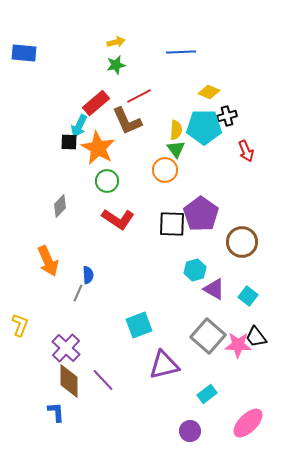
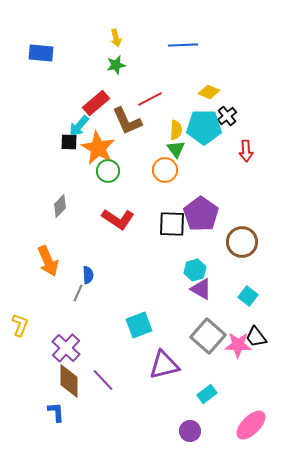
yellow arrow at (116, 42): moved 4 px up; rotated 90 degrees clockwise
blue line at (181, 52): moved 2 px right, 7 px up
blue rectangle at (24, 53): moved 17 px right
red line at (139, 96): moved 11 px right, 3 px down
black cross at (227, 116): rotated 24 degrees counterclockwise
cyan arrow at (79, 126): rotated 15 degrees clockwise
red arrow at (246, 151): rotated 20 degrees clockwise
green circle at (107, 181): moved 1 px right, 10 px up
purple triangle at (214, 289): moved 13 px left
pink ellipse at (248, 423): moved 3 px right, 2 px down
